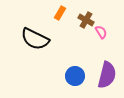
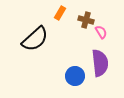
brown cross: rotated 14 degrees counterclockwise
black semicircle: rotated 68 degrees counterclockwise
purple semicircle: moved 7 px left, 12 px up; rotated 20 degrees counterclockwise
